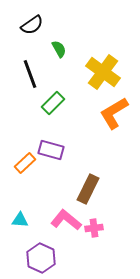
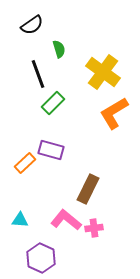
green semicircle: rotated 12 degrees clockwise
black line: moved 8 px right
